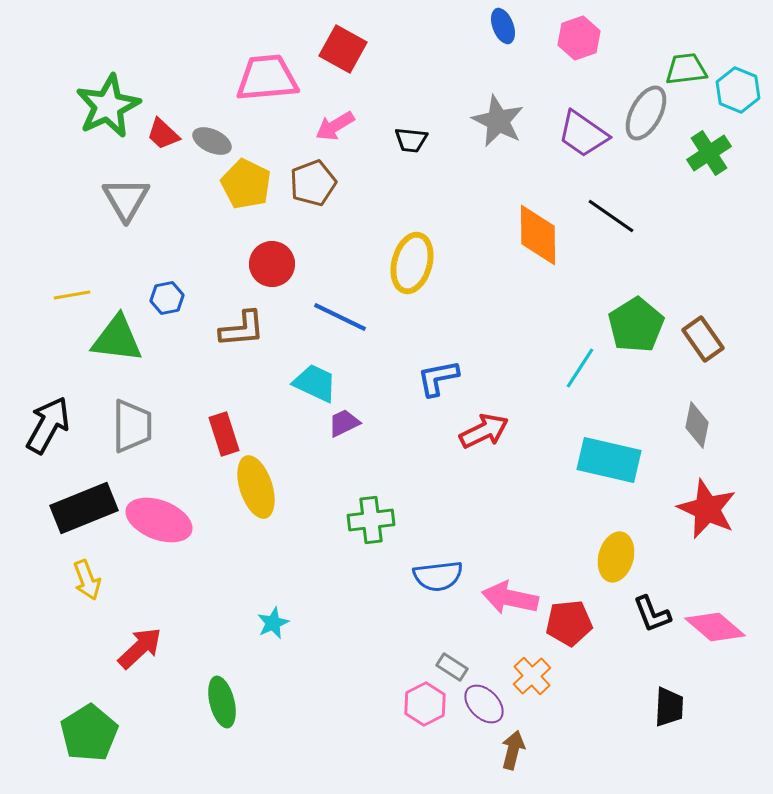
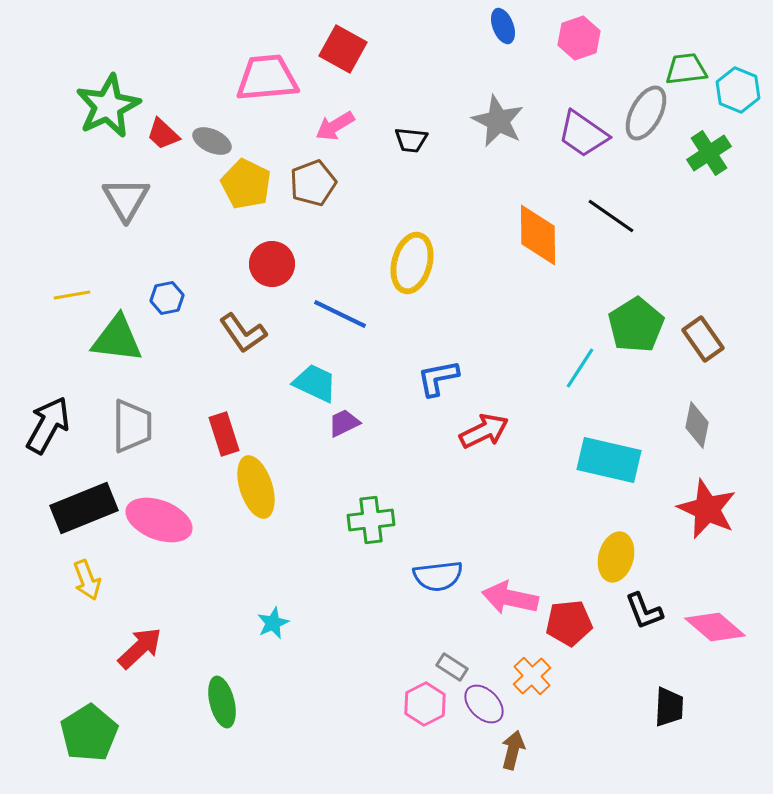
blue line at (340, 317): moved 3 px up
brown L-shape at (242, 329): moved 1 px right, 4 px down; rotated 60 degrees clockwise
black L-shape at (652, 614): moved 8 px left, 3 px up
